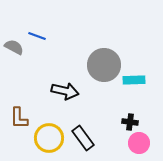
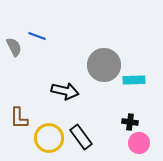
gray semicircle: rotated 36 degrees clockwise
black rectangle: moved 2 px left, 1 px up
